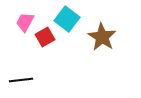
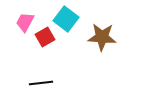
cyan square: moved 1 px left
brown star: rotated 28 degrees counterclockwise
black line: moved 20 px right, 3 px down
